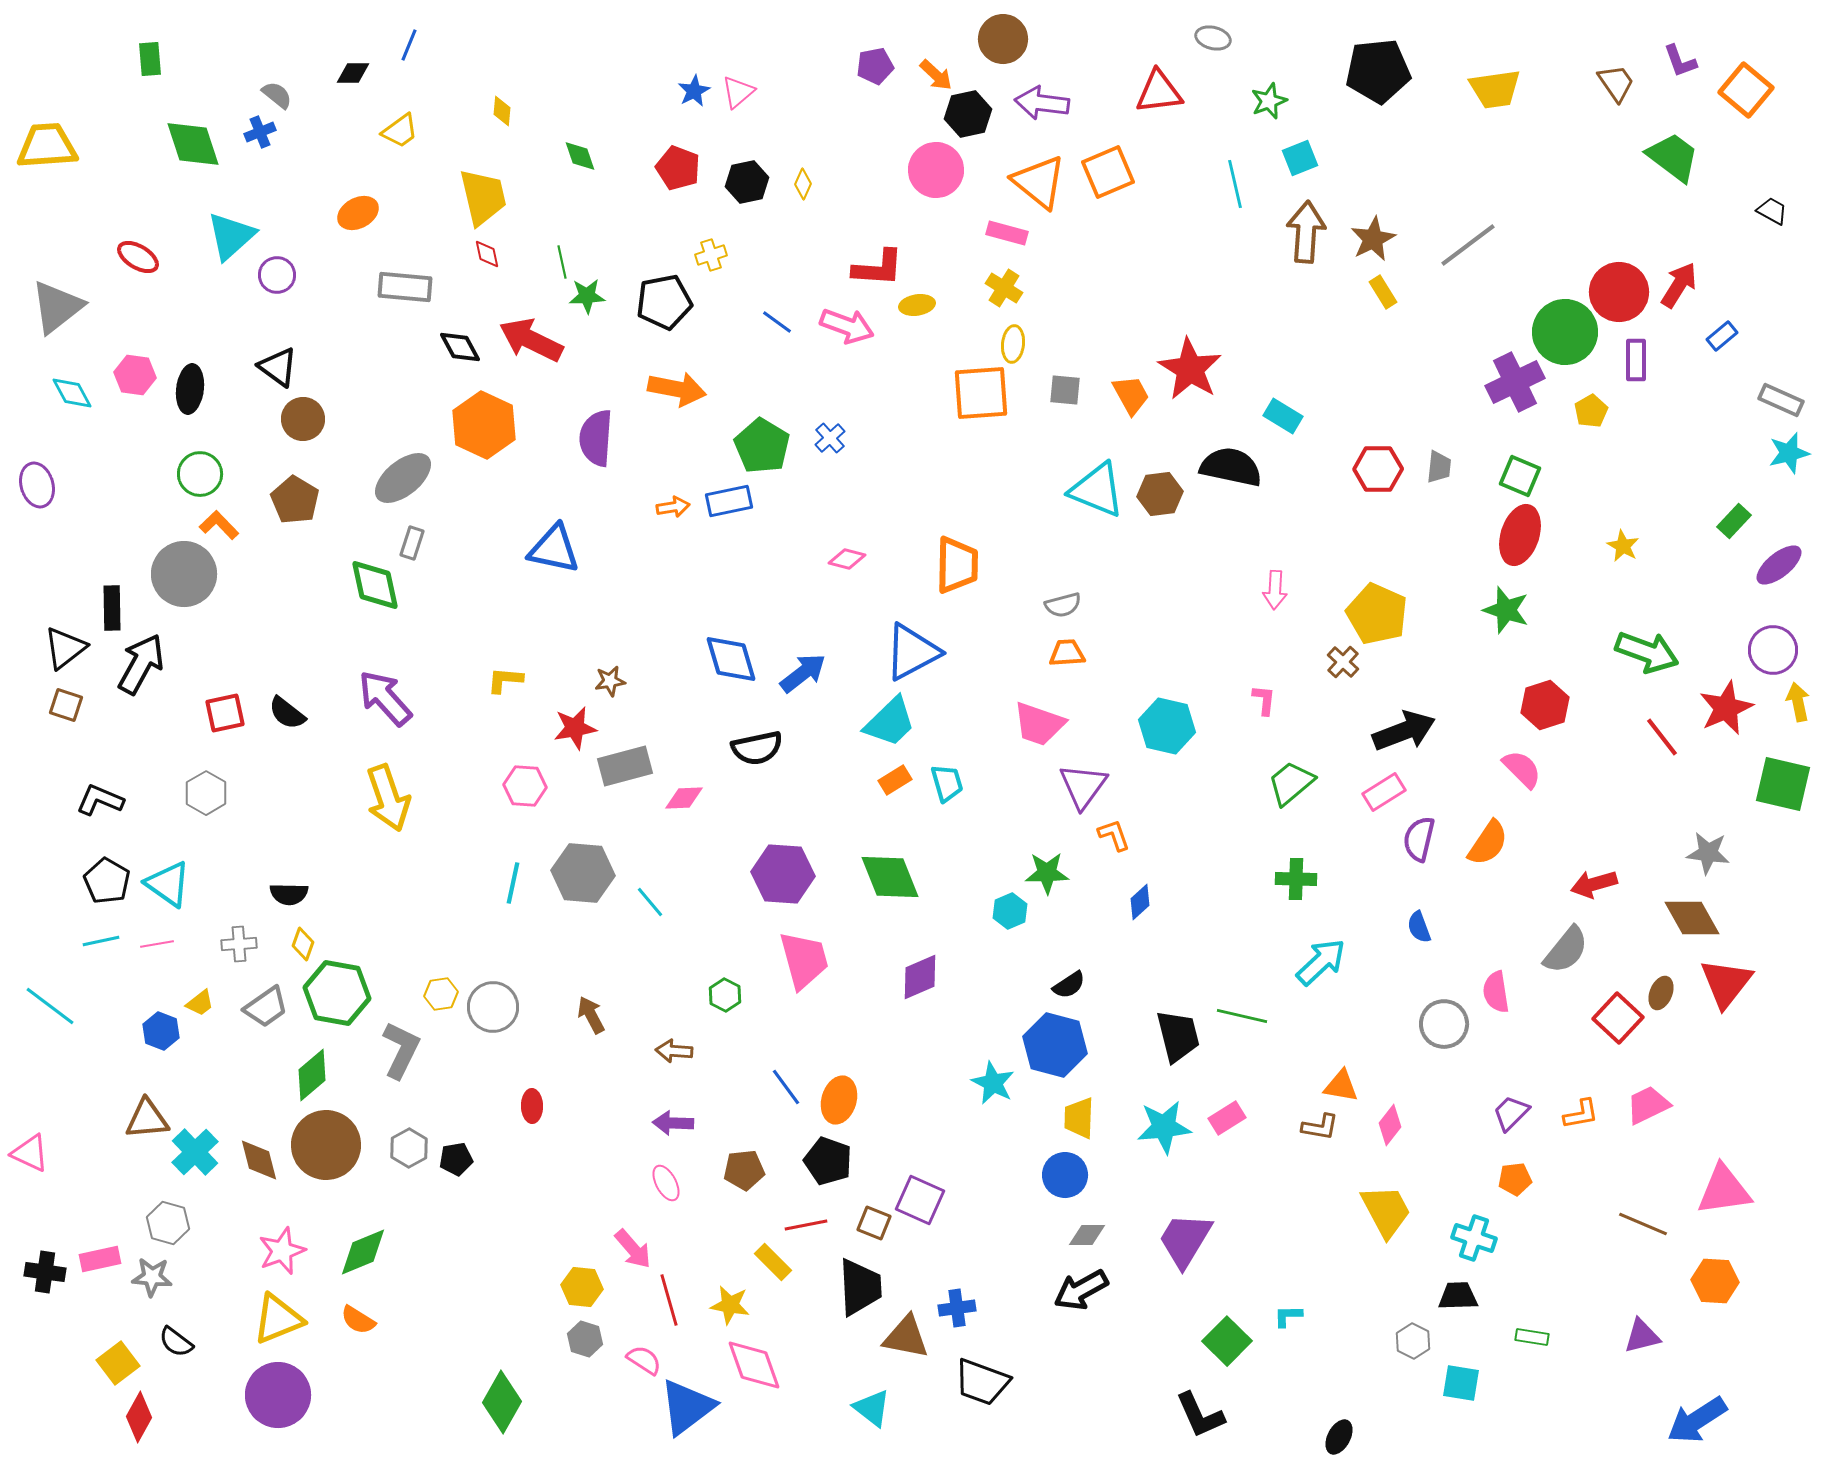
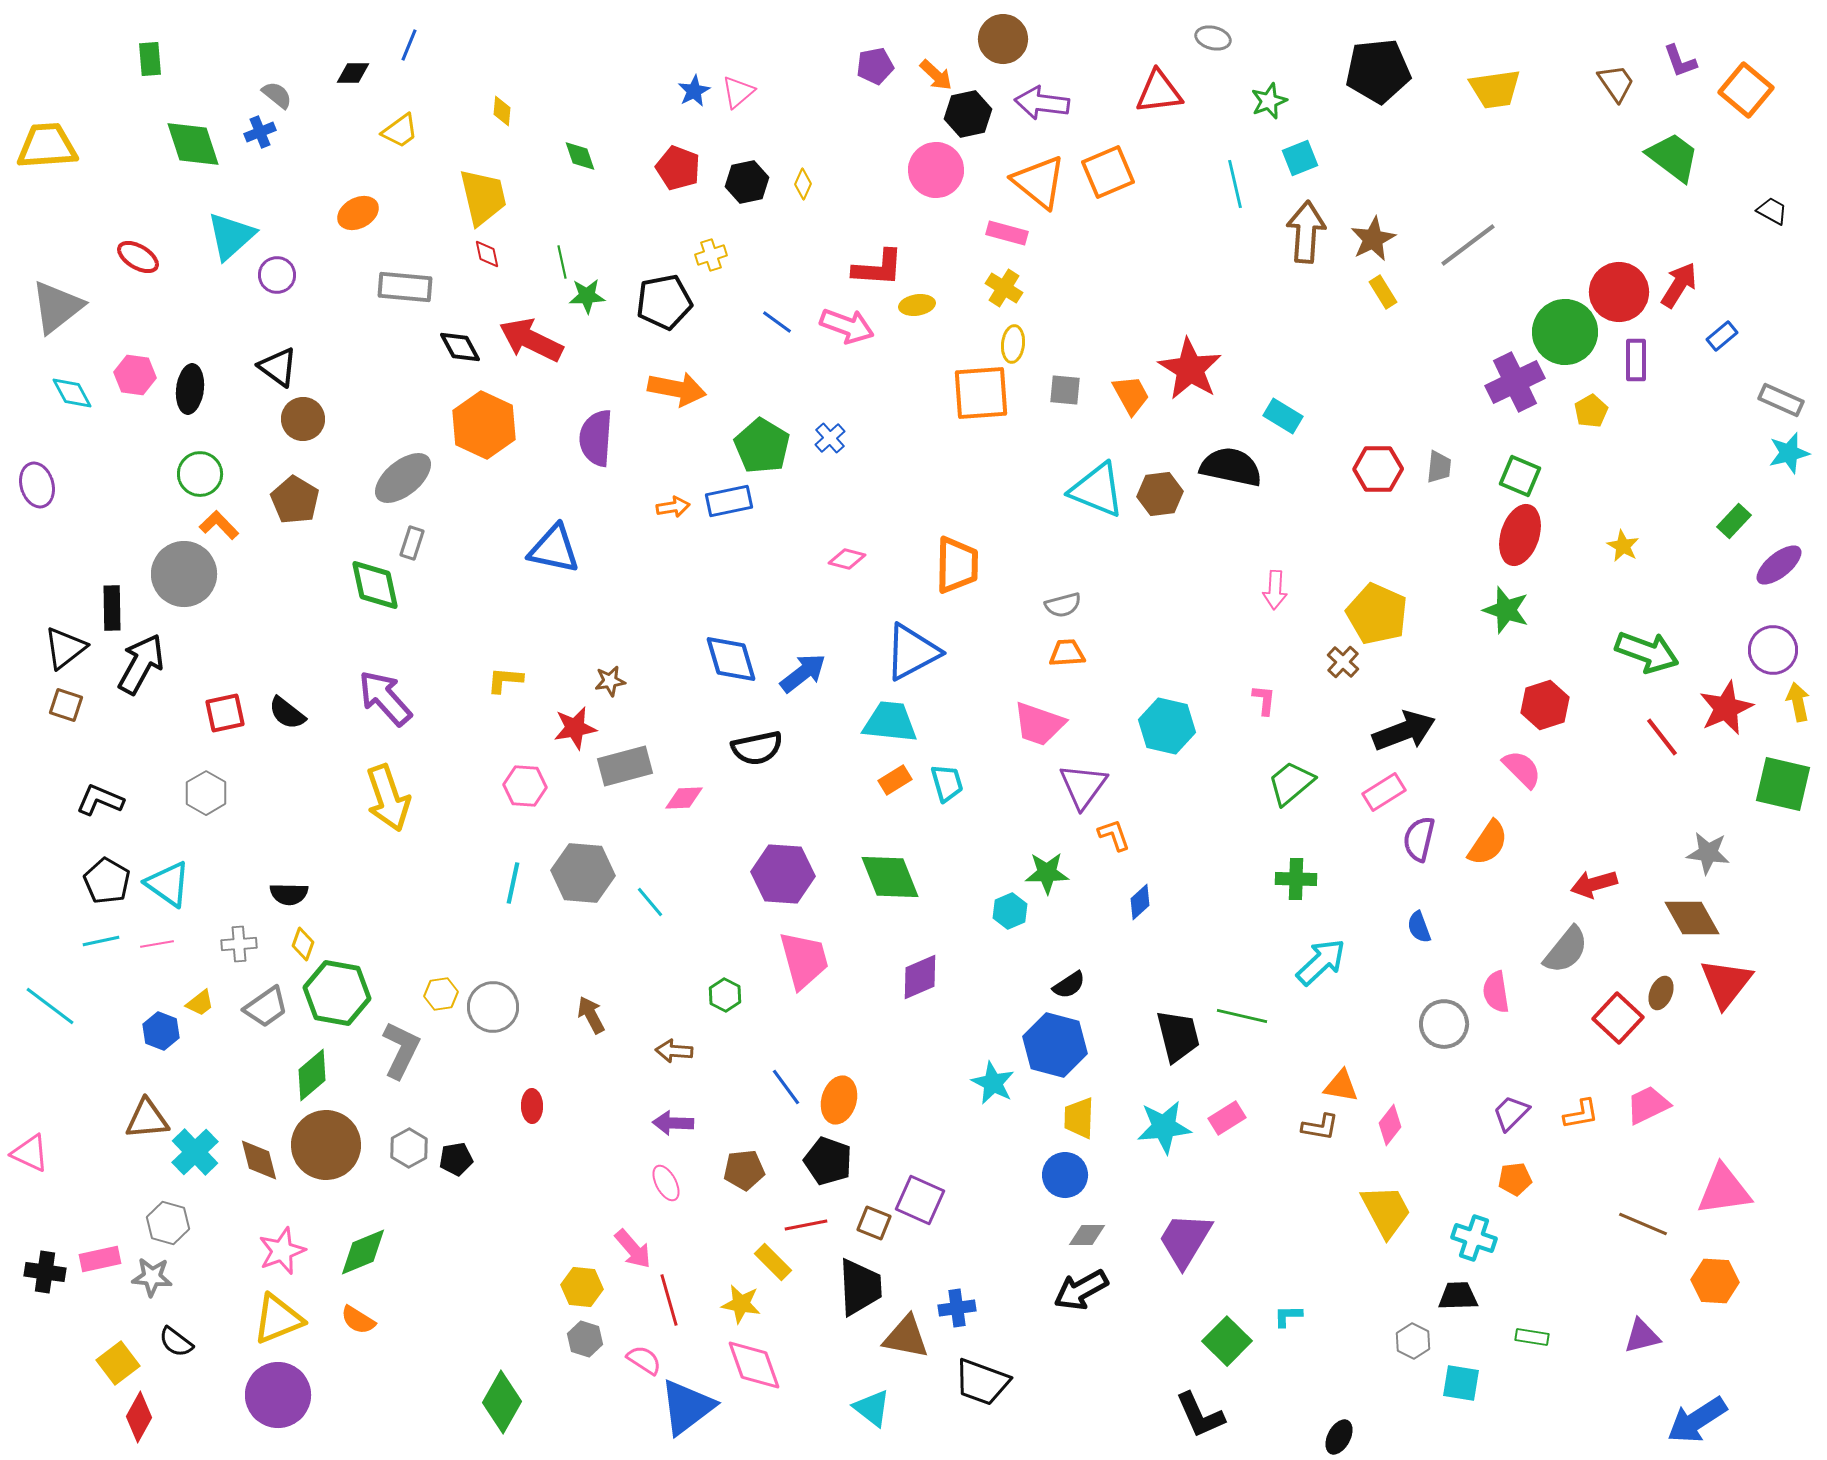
cyan trapezoid at (890, 722): rotated 130 degrees counterclockwise
yellow star at (730, 1305): moved 11 px right, 1 px up
